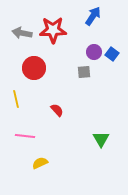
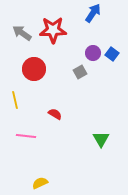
blue arrow: moved 3 px up
gray arrow: rotated 24 degrees clockwise
purple circle: moved 1 px left, 1 px down
red circle: moved 1 px down
gray square: moved 4 px left; rotated 24 degrees counterclockwise
yellow line: moved 1 px left, 1 px down
red semicircle: moved 2 px left, 4 px down; rotated 16 degrees counterclockwise
pink line: moved 1 px right
yellow semicircle: moved 20 px down
